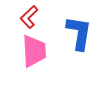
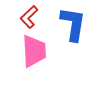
blue L-shape: moved 6 px left, 9 px up
